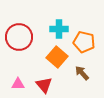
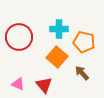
pink triangle: rotated 24 degrees clockwise
